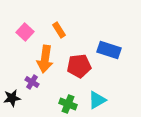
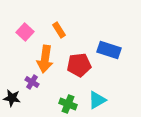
red pentagon: moved 1 px up
black star: rotated 18 degrees clockwise
